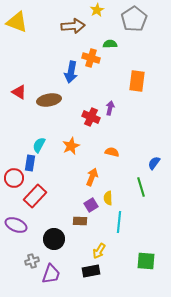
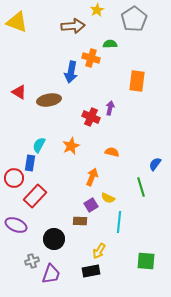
blue semicircle: moved 1 px right, 1 px down
yellow semicircle: rotated 64 degrees counterclockwise
